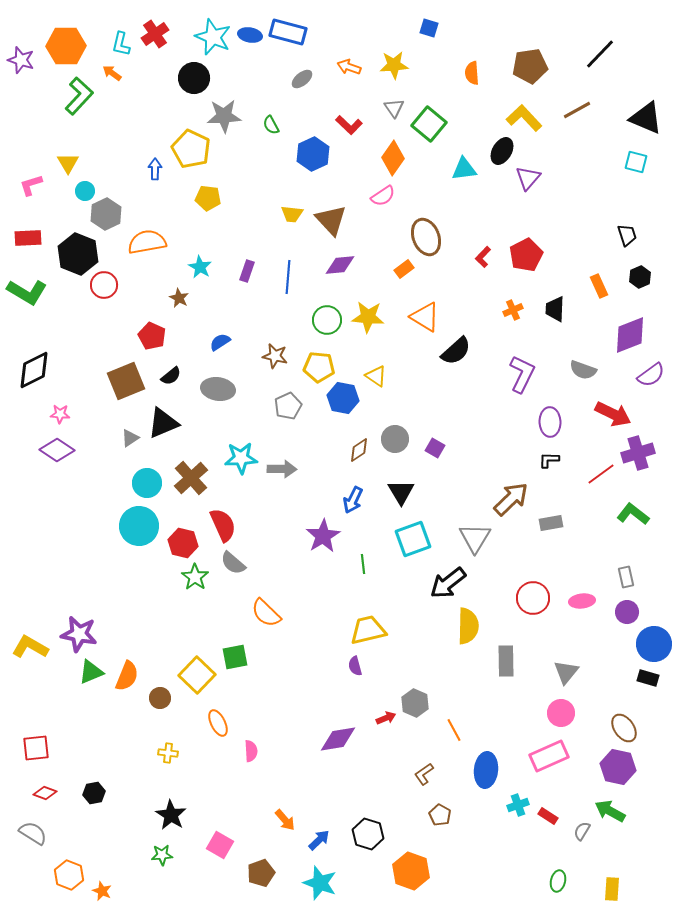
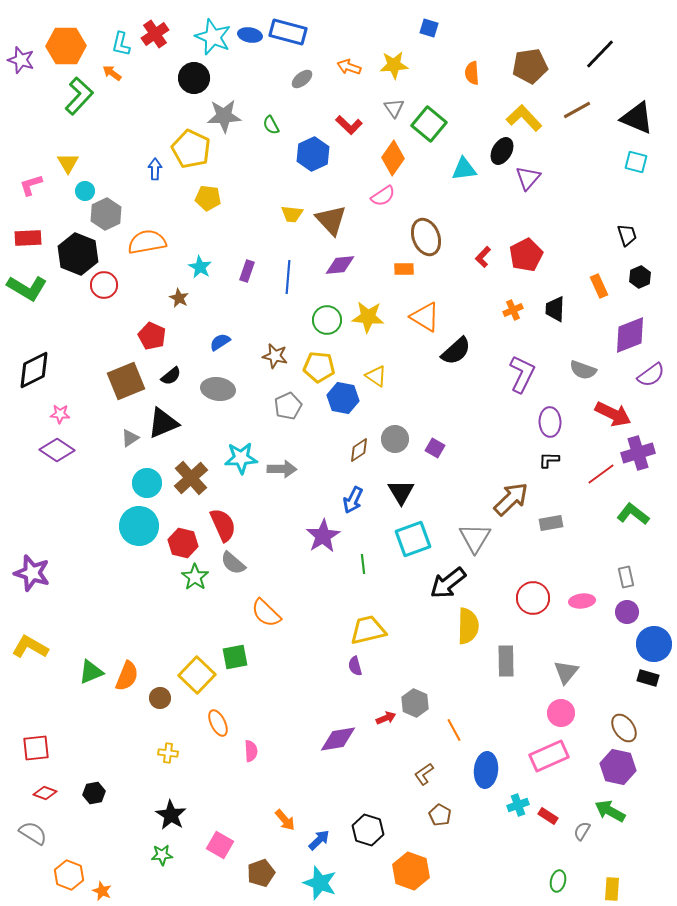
black triangle at (646, 118): moved 9 px left
orange rectangle at (404, 269): rotated 36 degrees clockwise
green L-shape at (27, 292): moved 4 px up
purple star at (79, 634): moved 47 px left, 61 px up; rotated 6 degrees clockwise
black hexagon at (368, 834): moved 4 px up
